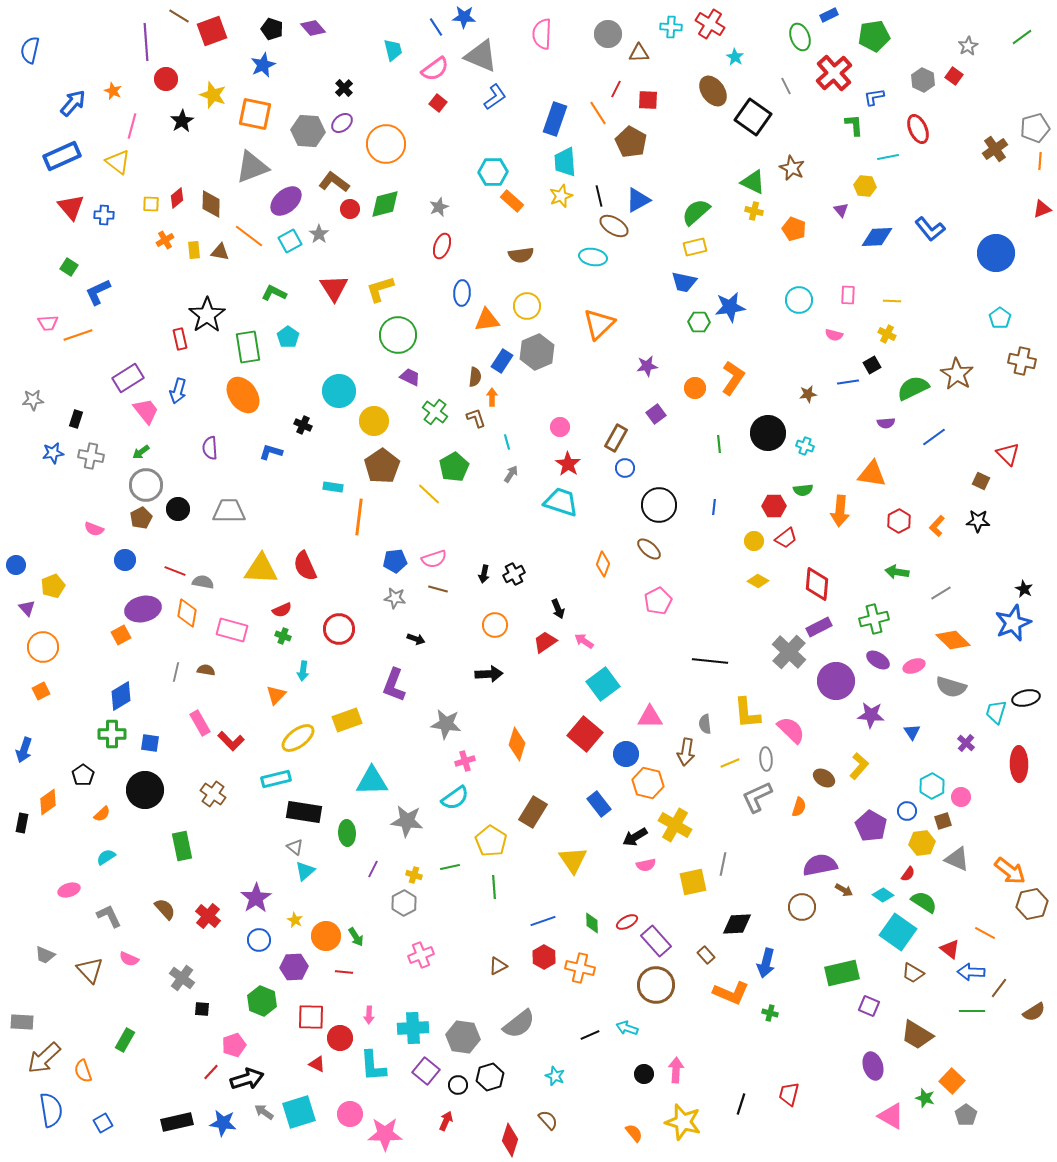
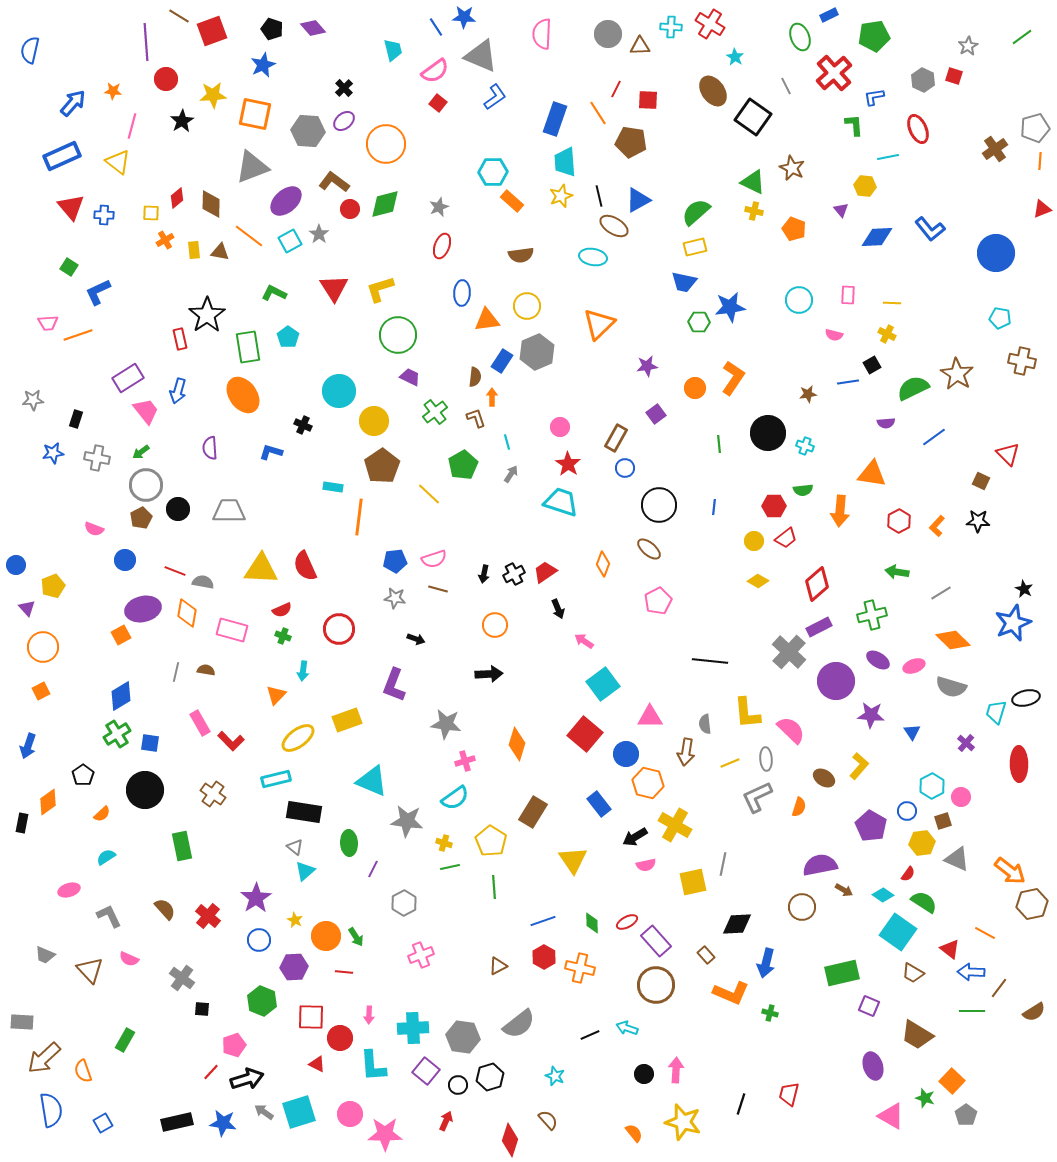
brown triangle at (639, 53): moved 1 px right, 7 px up
pink semicircle at (435, 69): moved 2 px down
red square at (954, 76): rotated 18 degrees counterclockwise
orange star at (113, 91): rotated 18 degrees counterclockwise
yellow star at (213, 95): rotated 24 degrees counterclockwise
purple ellipse at (342, 123): moved 2 px right, 2 px up
brown pentagon at (631, 142): rotated 20 degrees counterclockwise
yellow square at (151, 204): moved 9 px down
yellow line at (892, 301): moved 2 px down
cyan pentagon at (1000, 318): rotated 25 degrees counterclockwise
green cross at (435, 412): rotated 15 degrees clockwise
gray cross at (91, 456): moved 6 px right, 2 px down
green pentagon at (454, 467): moved 9 px right, 2 px up
red diamond at (817, 584): rotated 44 degrees clockwise
green cross at (874, 619): moved 2 px left, 4 px up
red trapezoid at (545, 642): moved 70 px up
green cross at (112, 734): moved 5 px right; rotated 32 degrees counterclockwise
blue arrow at (24, 750): moved 4 px right, 4 px up
cyan triangle at (372, 781): rotated 24 degrees clockwise
green ellipse at (347, 833): moved 2 px right, 10 px down
yellow cross at (414, 875): moved 30 px right, 32 px up
